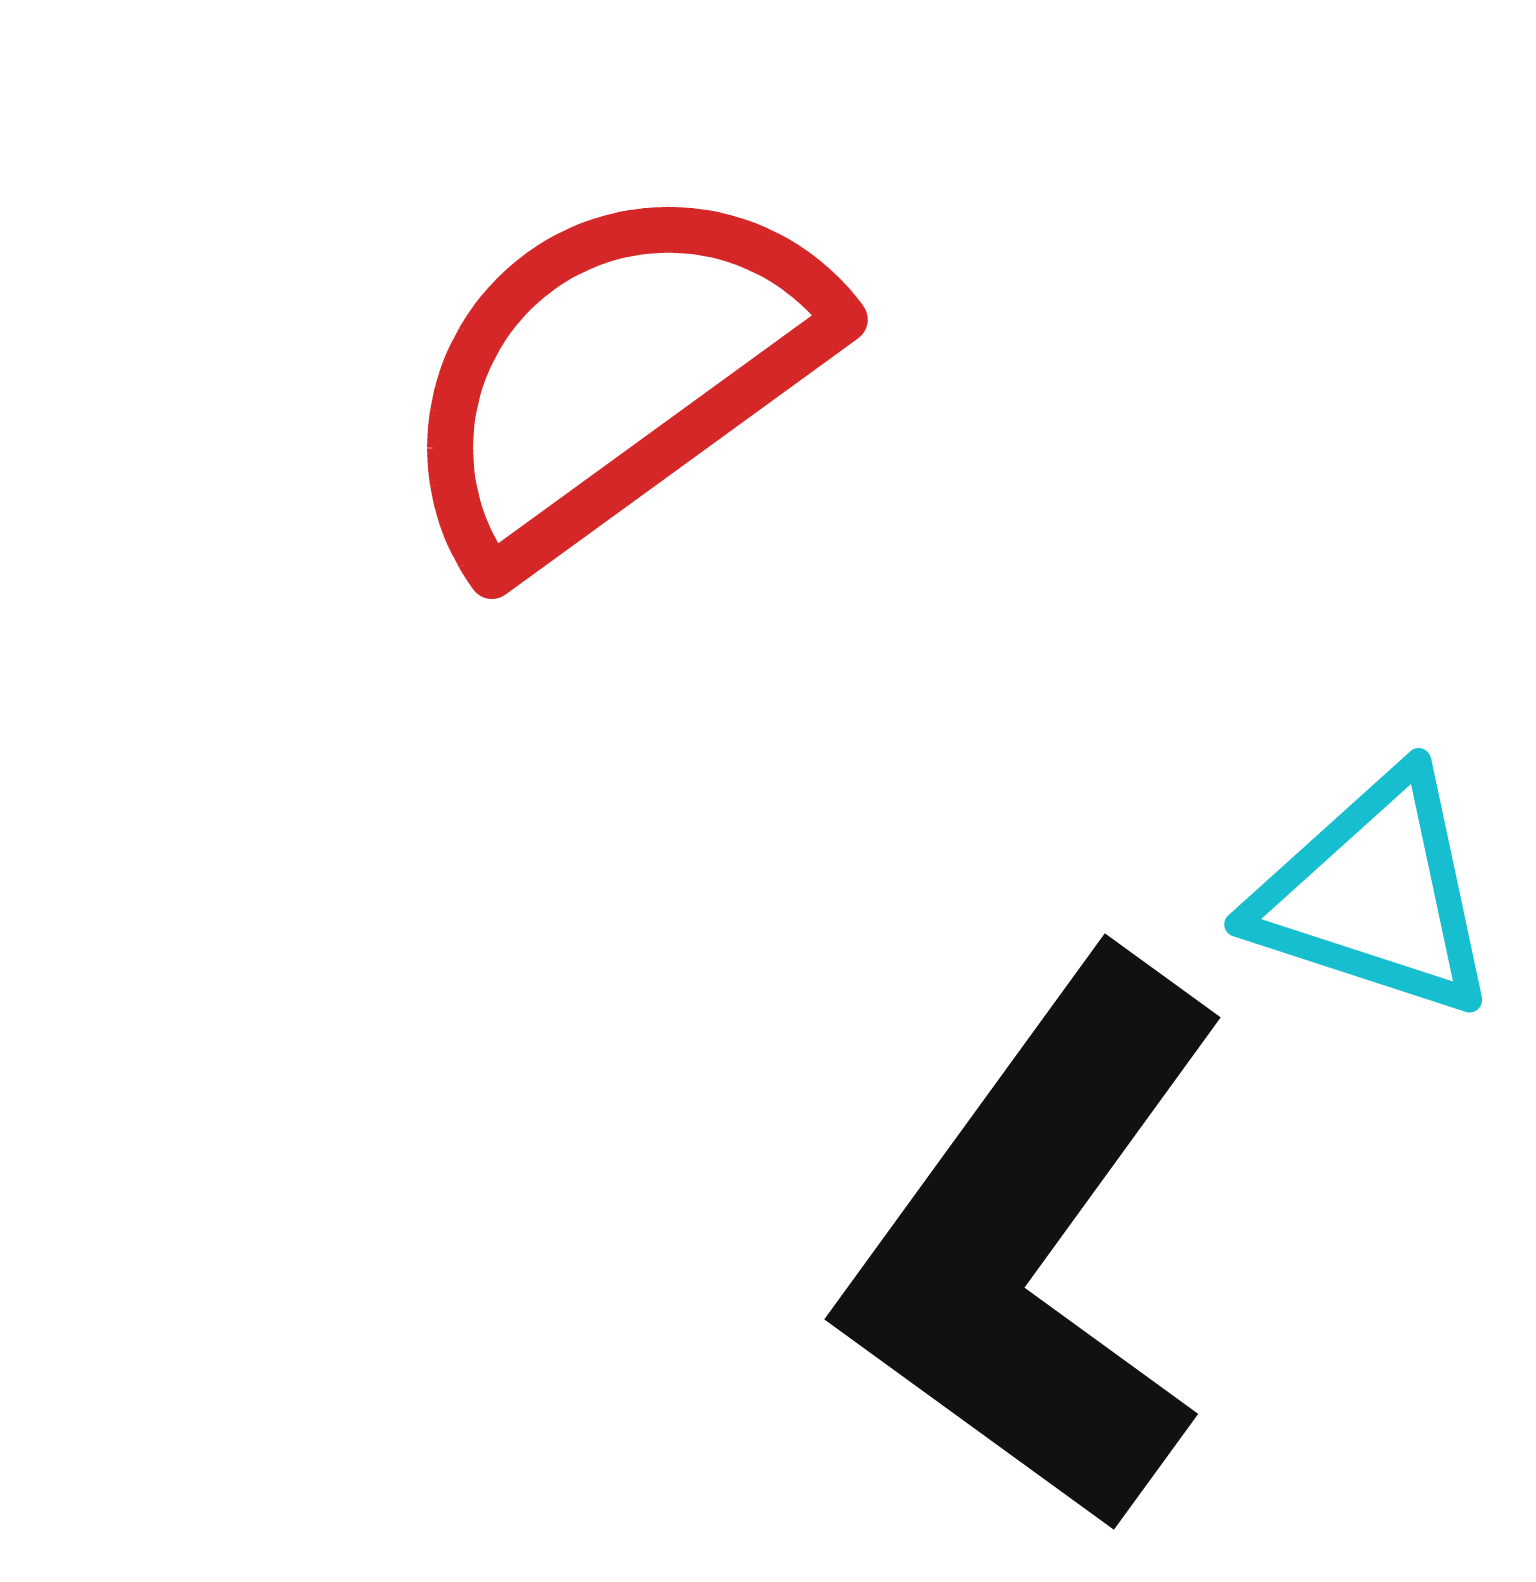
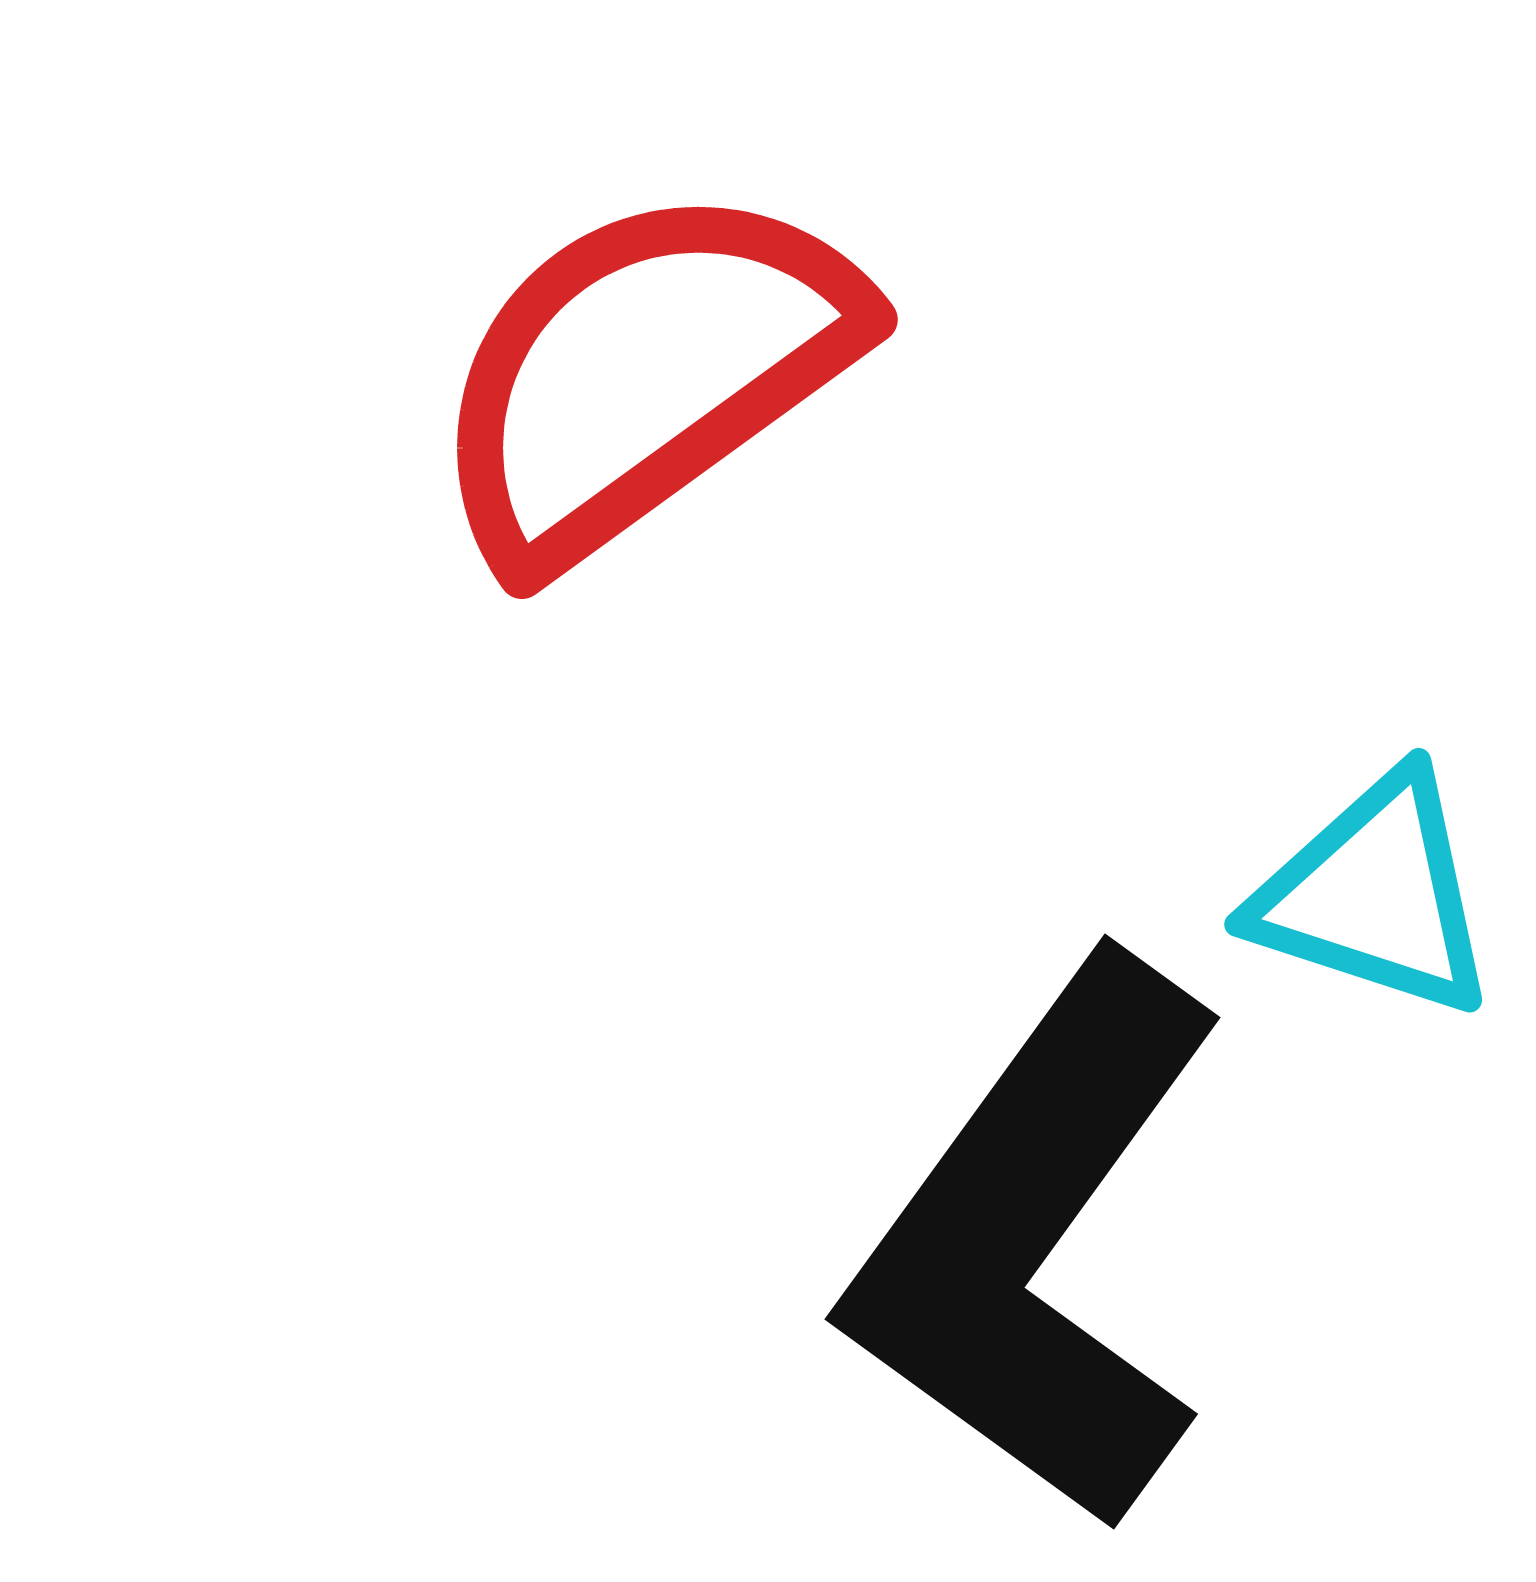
red semicircle: moved 30 px right
